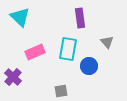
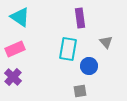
cyan triangle: rotated 10 degrees counterclockwise
gray triangle: moved 1 px left
pink rectangle: moved 20 px left, 3 px up
gray square: moved 19 px right
